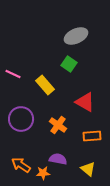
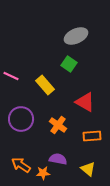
pink line: moved 2 px left, 2 px down
